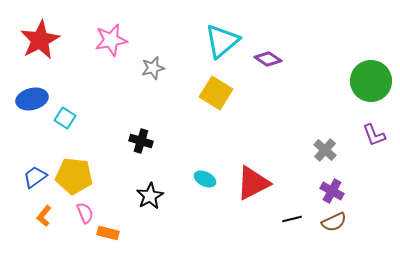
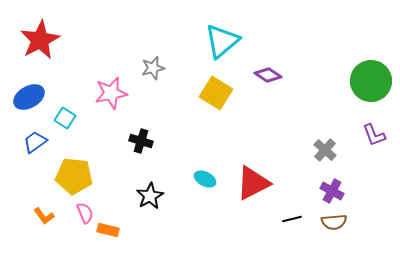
pink star: moved 53 px down
purple diamond: moved 16 px down
blue ellipse: moved 3 px left, 2 px up; rotated 16 degrees counterclockwise
blue trapezoid: moved 35 px up
orange L-shape: rotated 75 degrees counterclockwise
brown semicircle: rotated 20 degrees clockwise
orange rectangle: moved 3 px up
